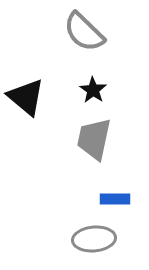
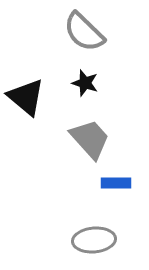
black star: moved 8 px left, 7 px up; rotated 16 degrees counterclockwise
gray trapezoid: moved 4 px left; rotated 126 degrees clockwise
blue rectangle: moved 1 px right, 16 px up
gray ellipse: moved 1 px down
